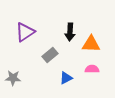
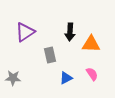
gray rectangle: rotated 63 degrees counterclockwise
pink semicircle: moved 5 px down; rotated 56 degrees clockwise
